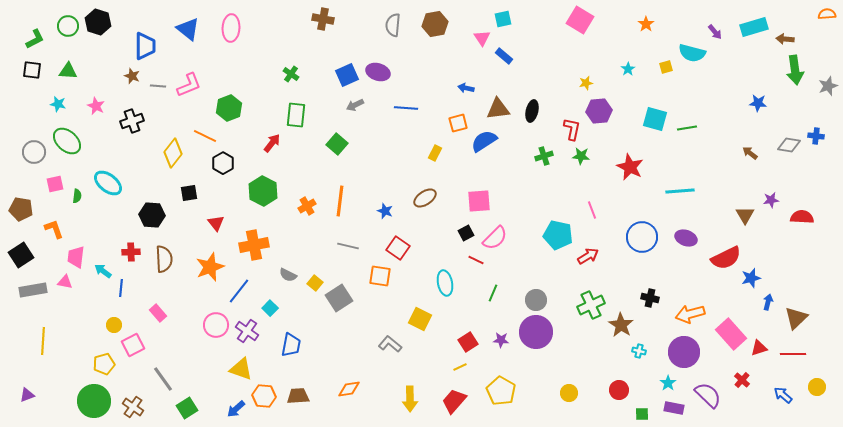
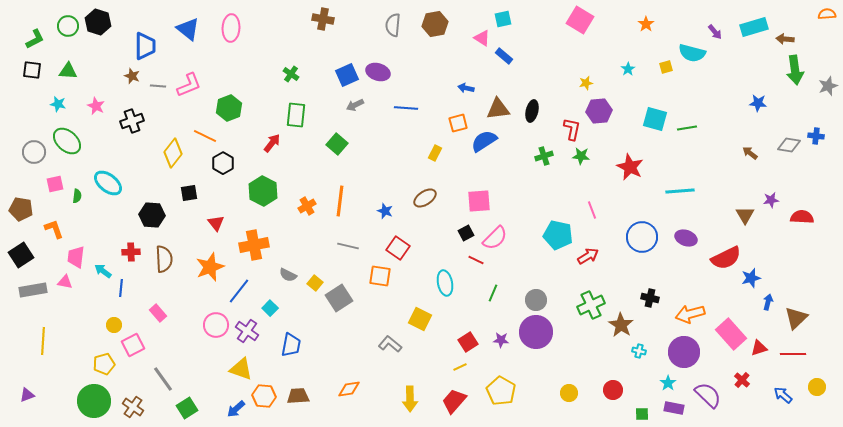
pink triangle at (482, 38): rotated 24 degrees counterclockwise
red circle at (619, 390): moved 6 px left
